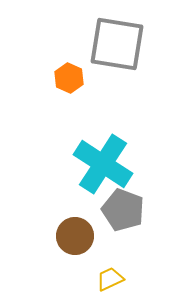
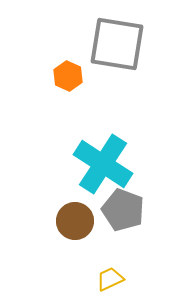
orange hexagon: moved 1 px left, 2 px up
brown circle: moved 15 px up
